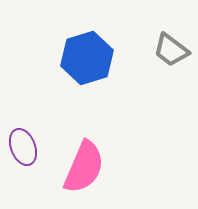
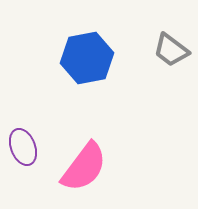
blue hexagon: rotated 6 degrees clockwise
pink semicircle: rotated 14 degrees clockwise
